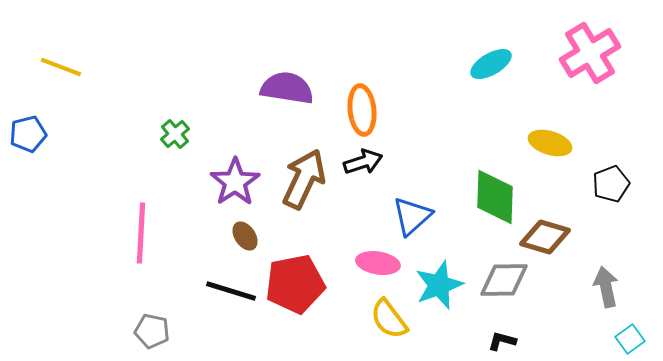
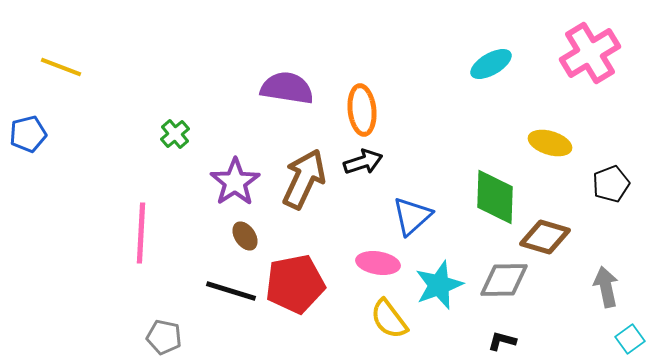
gray pentagon: moved 12 px right, 6 px down
